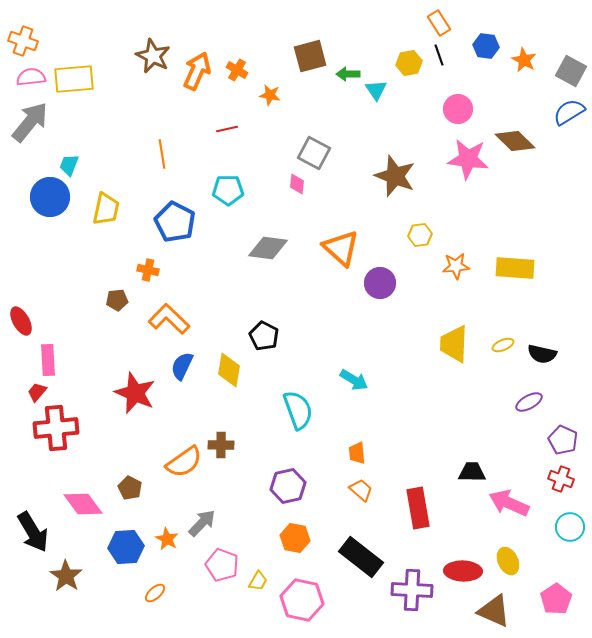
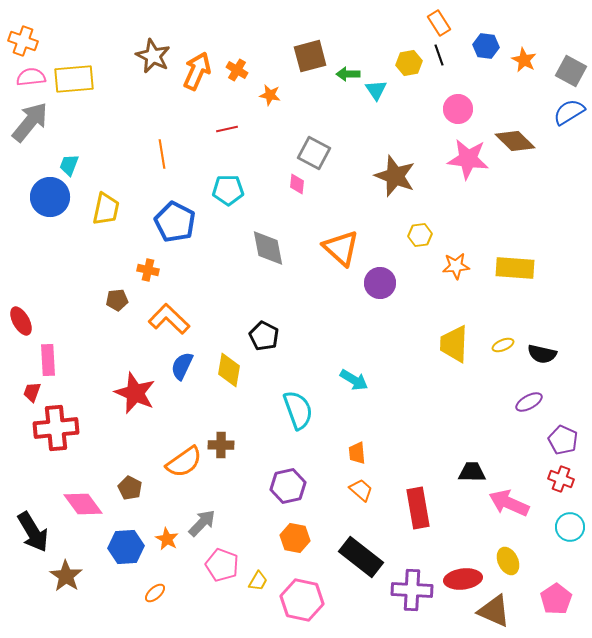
gray diamond at (268, 248): rotated 72 degrees clockwise
red trapezoid at (37, 392): moved 5 px left; rotated 20 degrees counterclockwise
red ellipse at (463, 571): moved 8 px down; rotated 9 degrees counterclockwise
